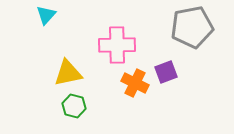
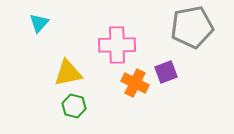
cyan triangle: moved 7 px left, 8 px down
